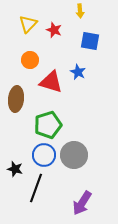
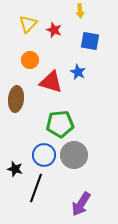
green pentagon: moved 12 px right, 1 px up; rotated 12 degrees clockwise
purple arrow: moved 1 px left, 1 px down
